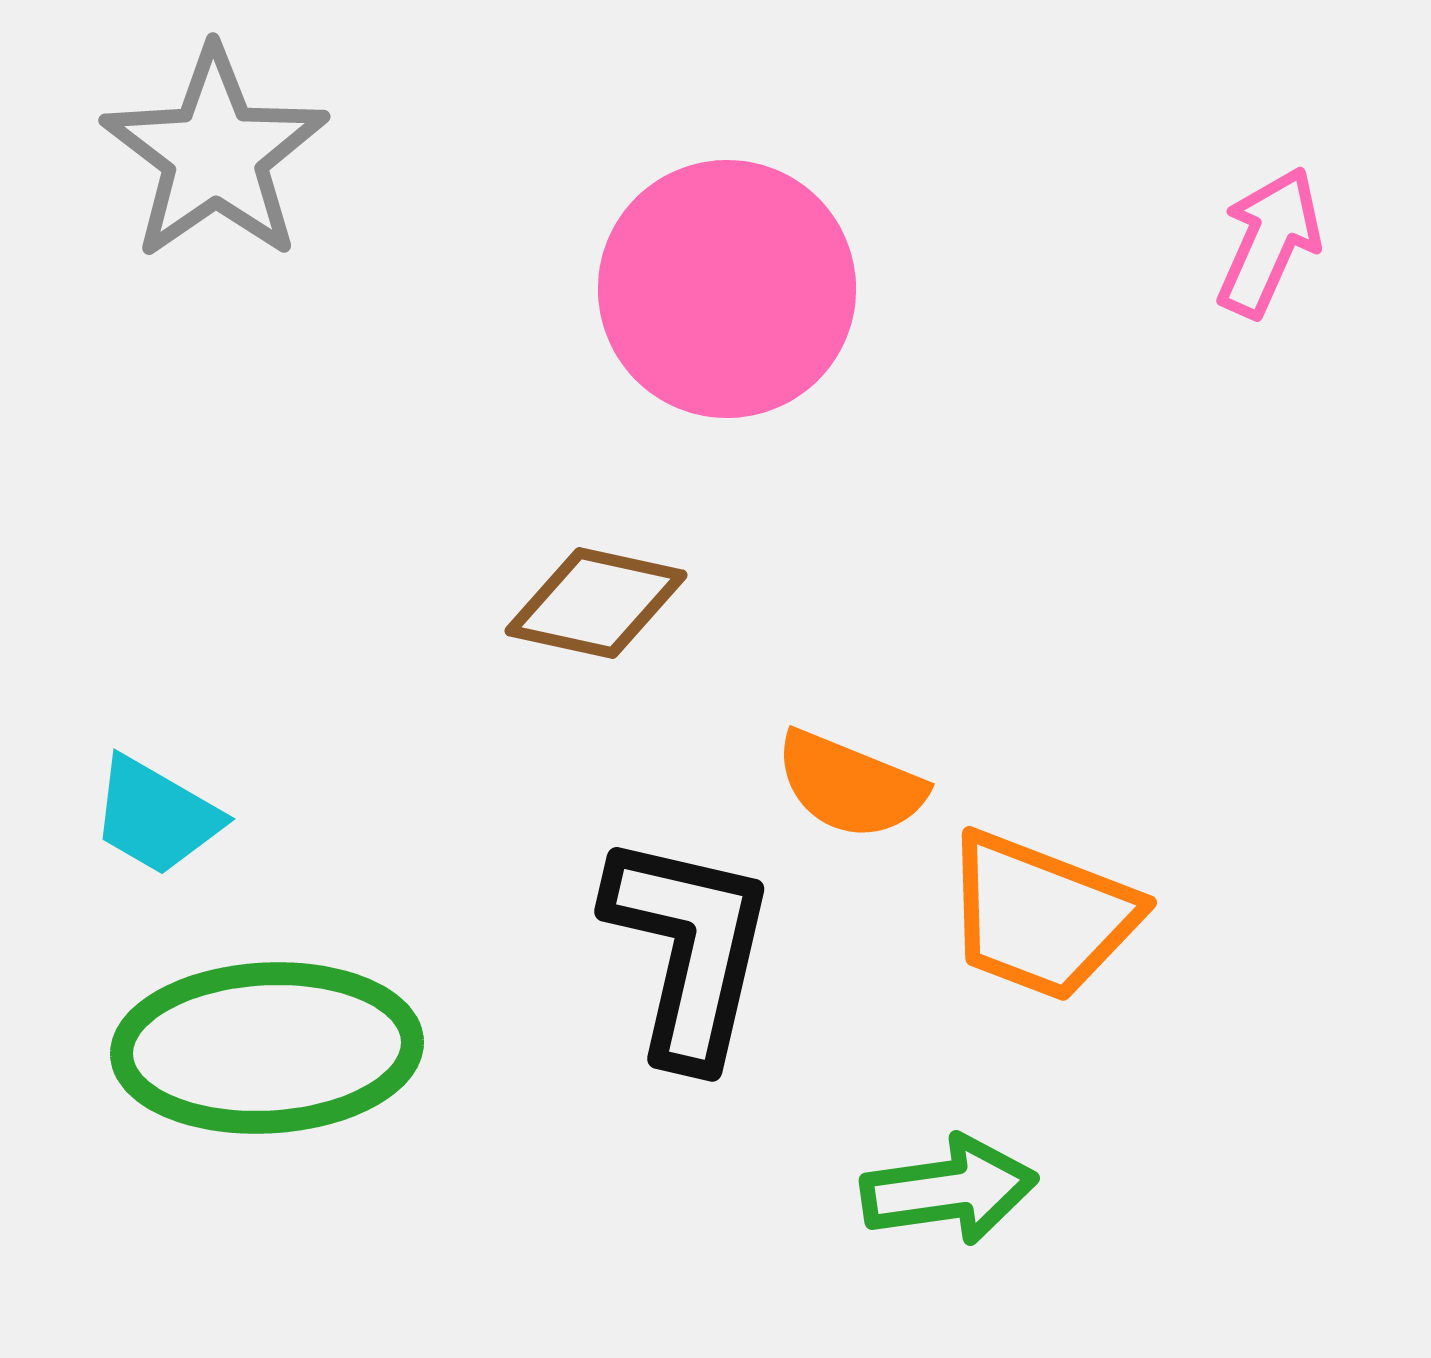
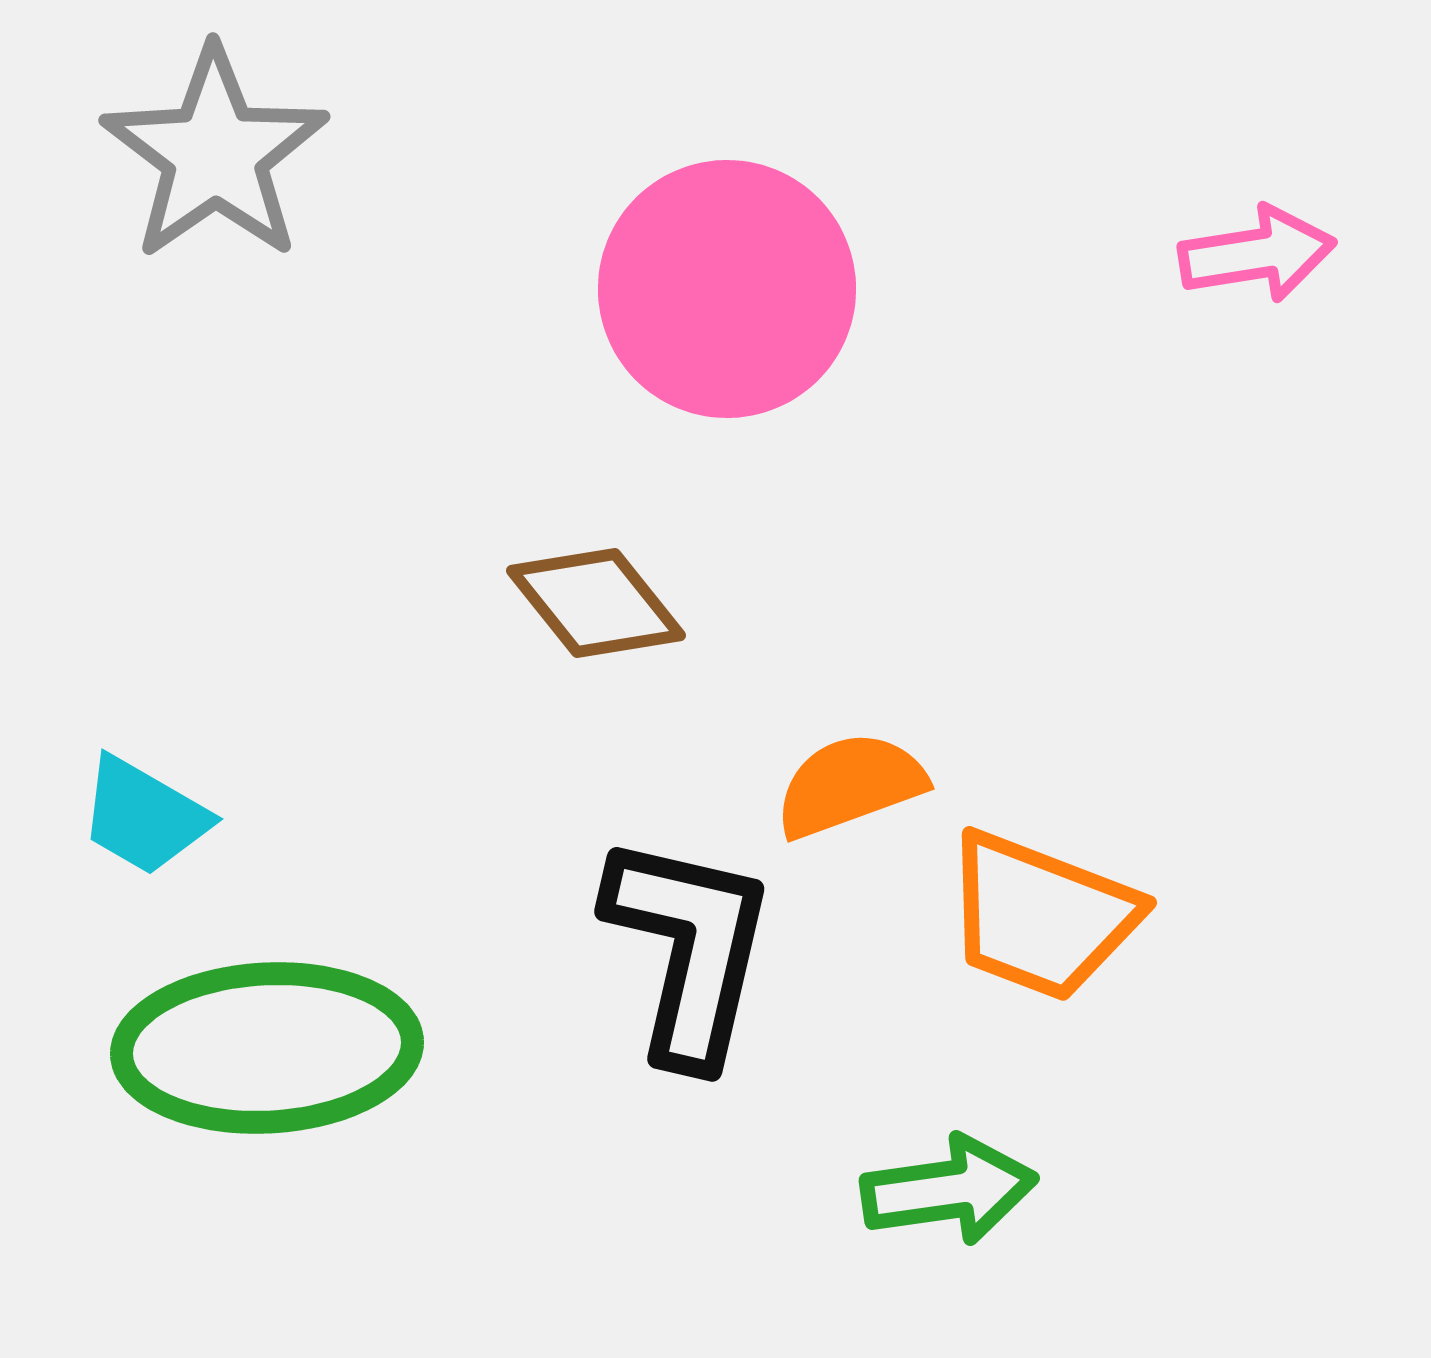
pink arrow: moved 12 px left, 12 px down; rotated 57 degrees clockwise
brown diamond: rotated 39 degrees clockwise
orange semicircle: rotated 138 degrees clockwise
cyan trapezoid: moved 12 px left
